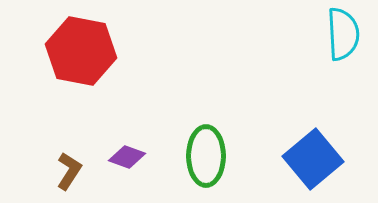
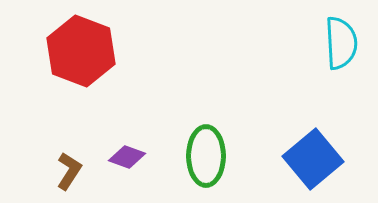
cyan semicircle: moved 2 px left, 9 px down
red hexagon: rotated 10 degrees clockwise
